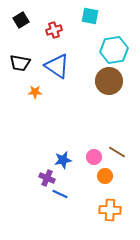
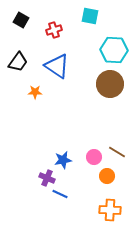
black square: rotated 28 degrees counterclockwise
cyan hexagon: rotated 12 degrees clockwise
black trapezoid: moved 2 px left, 1 px up; rotated 65 degrees counterclockwise
brown circle: moved 1 px right, 3 px down
orange circle: moved 2 px right
